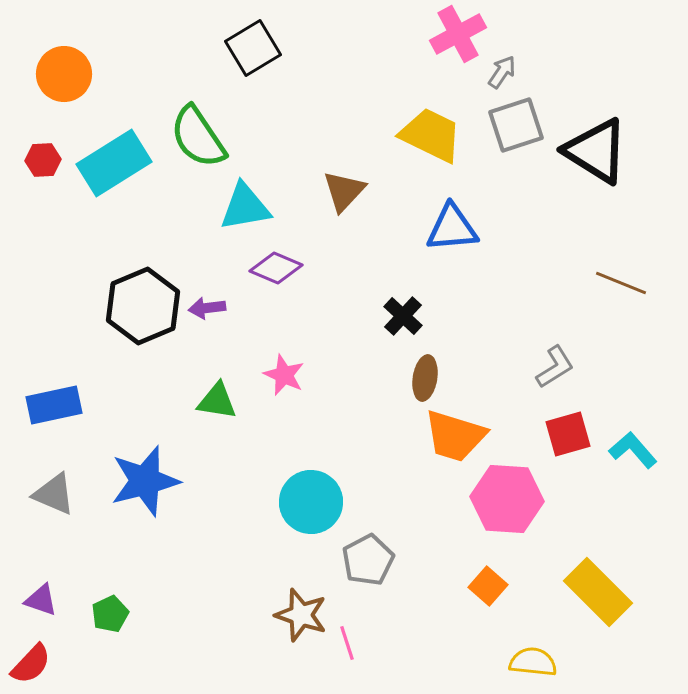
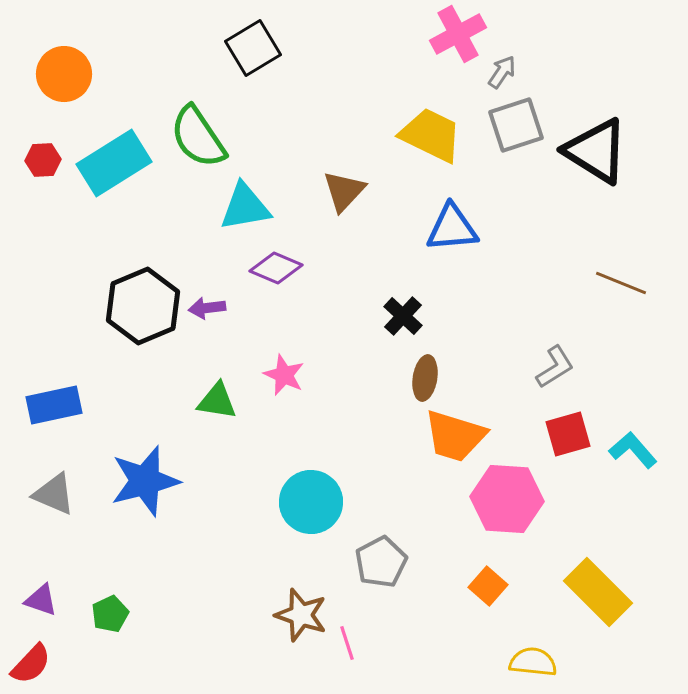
gray pentagon: moved 13 px right, 2 px down
